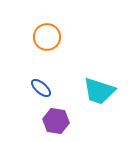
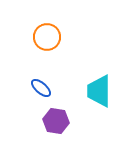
cyan trapezoid: rotated 72 degrees clockwise
